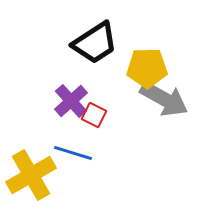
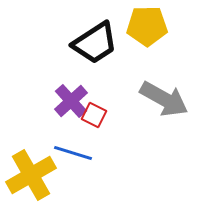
yellow pentagon: moved 42 px up
